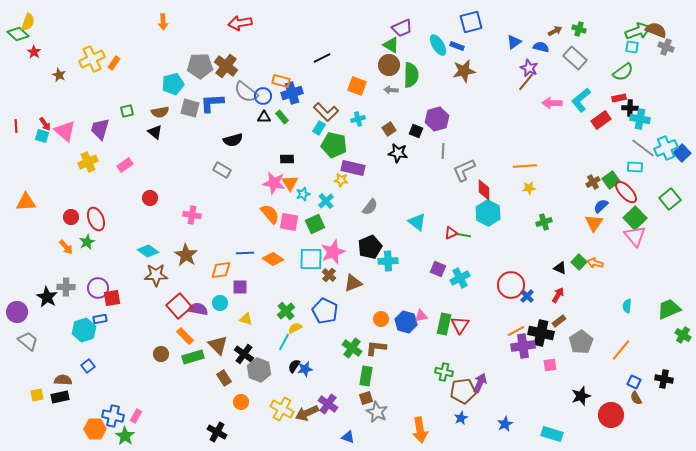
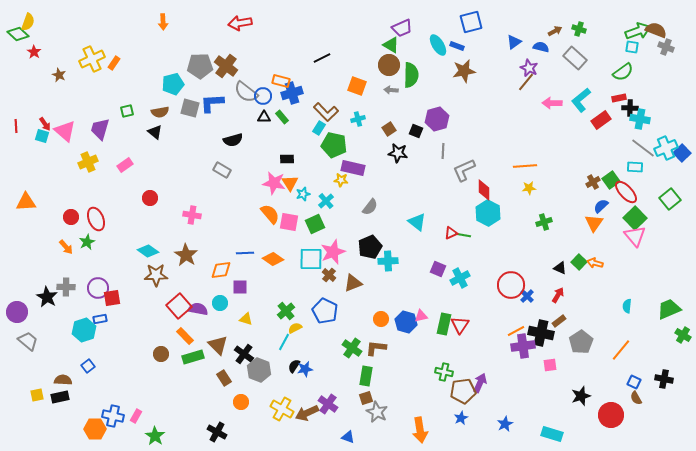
green star at (125, 436): moved 30 px right
